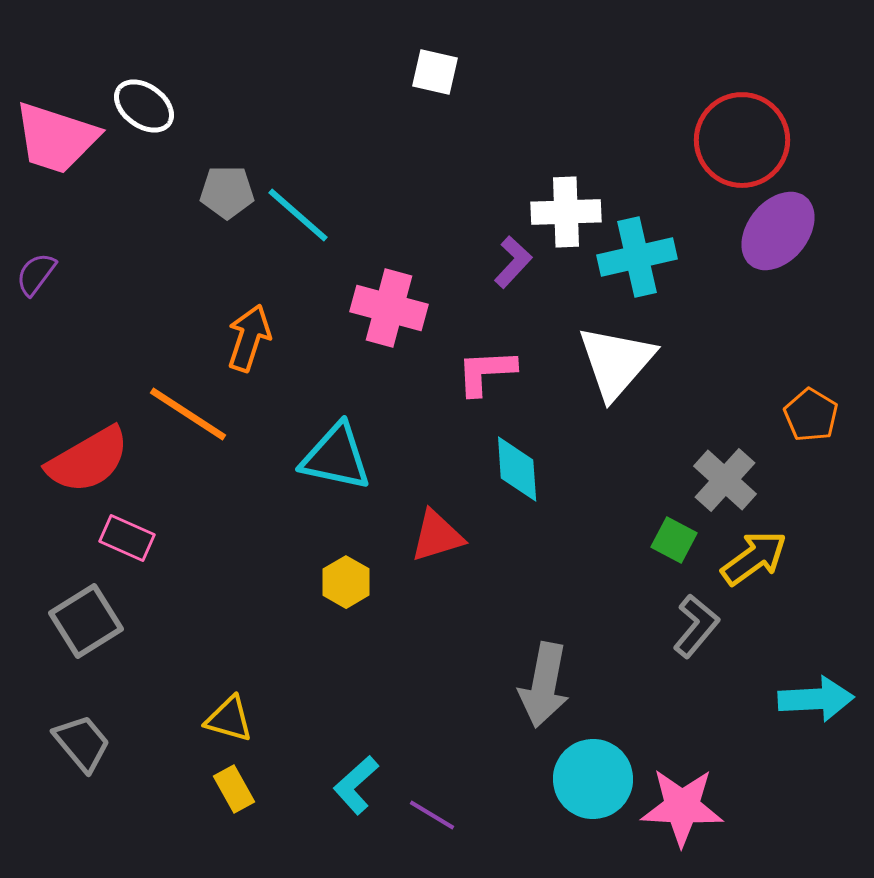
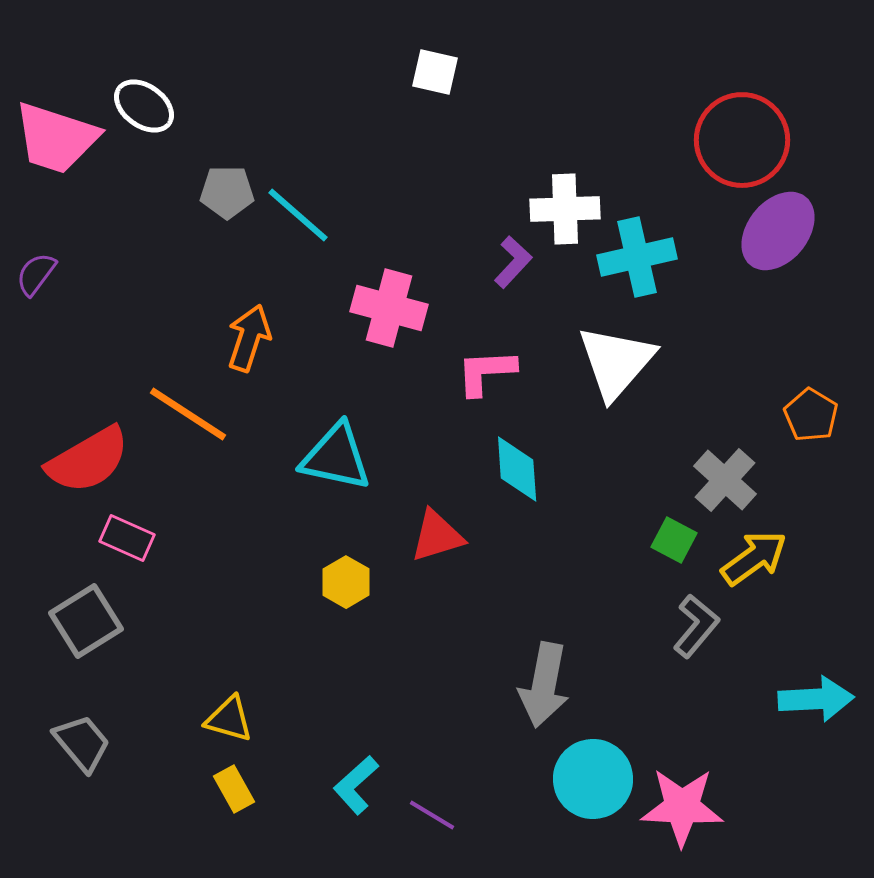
white cross: moved 1 px left, 3 px up
